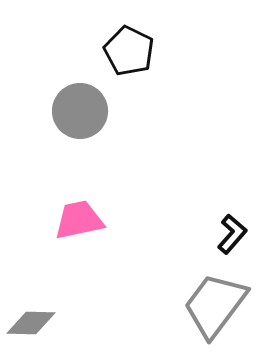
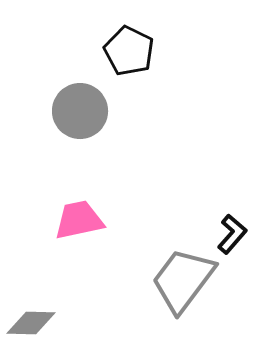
gray trapezoid: moved 32 px left, 25 px up
